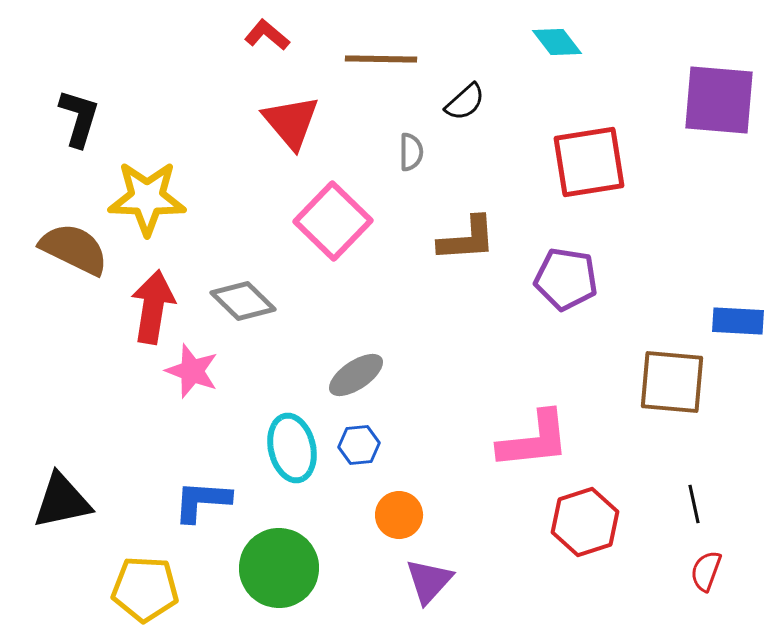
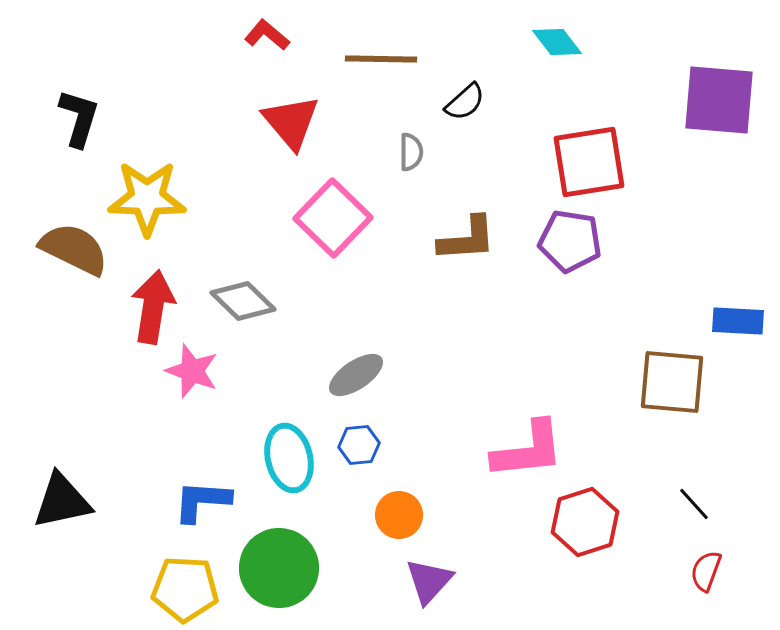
pink square: moved 3 px up
purple pentagon: moved 4 px right, 38 px up
pink L-shape: moved 6 px left, 10 px down
cyan ellipse: moved 3 px left, 10 px down
black line: rotated 30 degrees counterclockwise
yellow pentagon: moved 40 px right
